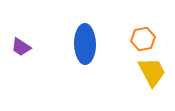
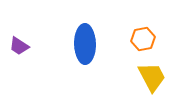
purple trapezoid: moved 2 px left, 1 px up
yellow trapezoid: moved 5 px down
